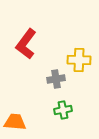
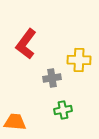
gray cross: moved 4 px left, 1 px up
